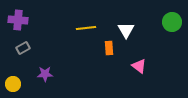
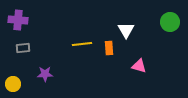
green circle: moved 2 px left
yellow line: moved 4 px left, 16 px down
gray rectangle: rotated 24 degrees clockwise
pink triangle: rotated 21 degrees counterclockwise
